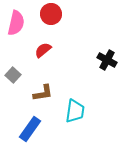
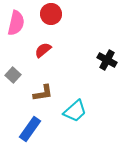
cyan trapezoid: rotated 40 degrees clockwise
